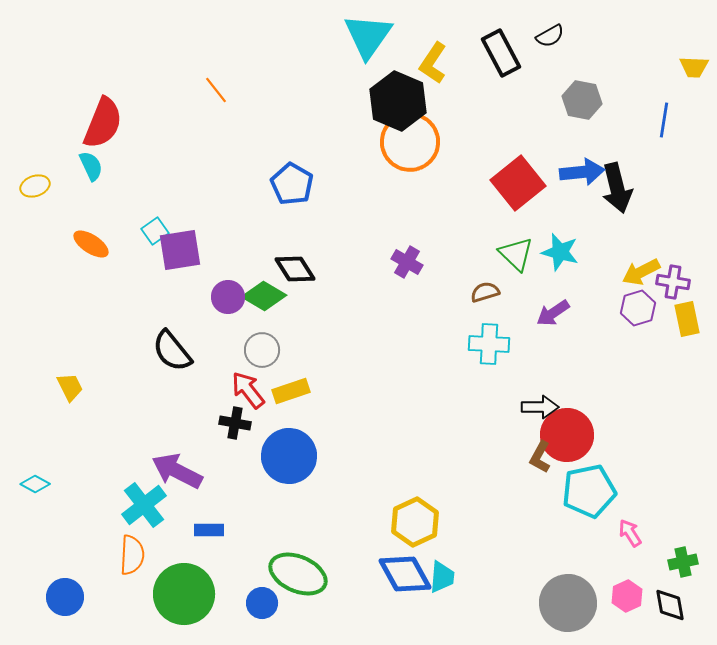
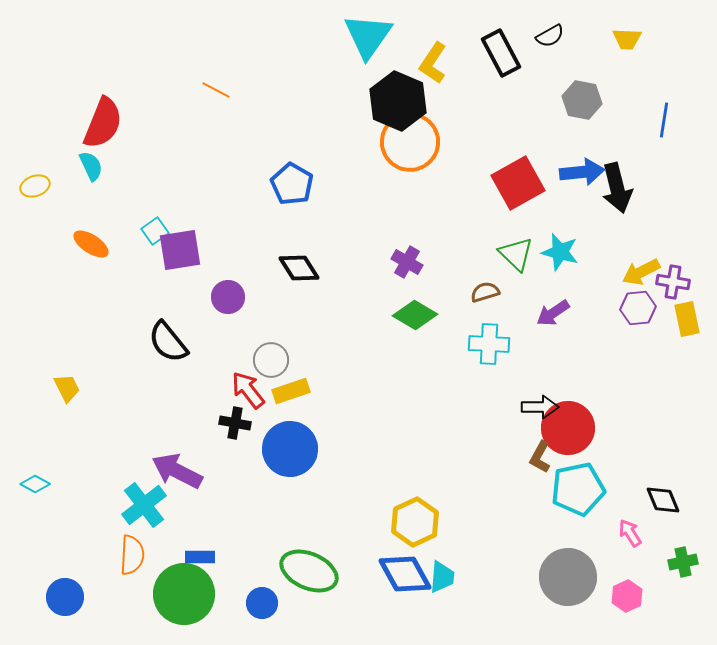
yellow trapezoid at (694, 67): moved 67 px left, 28 px up
orange line at (216, 90): rotated 24 degrees counterclockwise
red square at (518, 183): rotated 10 degrees clockwise
black diamond at (295, 269): moved 4 px right, 1 px up
green diamond at (264, 296): moved 151 px right, 19 px down
purple hexagon at (638, 308): rotated 12 degrees clockwise
gray circle at (262, 350): moved 9 px right, 10 px down
black semicircle at (172, 351): moved 4 px left, 9 px up
yellow trapezoid at (70, 387): moved 3 px left, 1 px down
red circle at (567, 435): moved 1 px right, 7 px up
blue circle at (289, 456): moved 1 px right, 7 px up
cyan pentagon at (589, 491): moved 11 px left, 2 px up
blue rectangle at (209, 530): moved 9 px left, 27 px down
green ellipse at (298, 574): moved 11 px right, 3 px up
gray circle at (568, 603): moved 26 px up
black diamond at (670, 605): moved 7 px left, 105 px up; rotated 12 degrees counterclockwise
